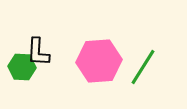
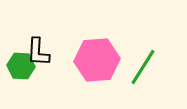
pink hexagon: moved 2 px left, 1 px up
green hexagon: moved 1 px left, 1 px up
